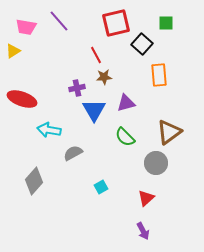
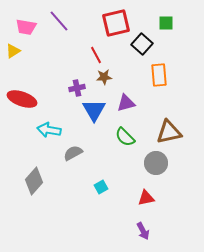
brown triangle: rotated 24 degrees clockwise
red triangle: rotated 30 degrees clockwise
